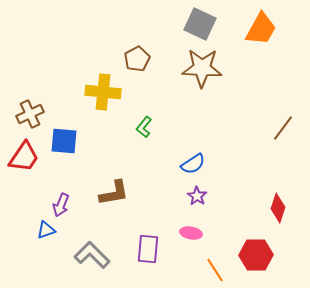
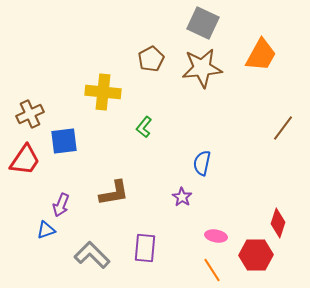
gray square: moved 3 px right, 1 px up
orange trapezoid: moved 26 px down
brown pentagon: moved 14 px right
brown star: rotated 9 degrees counterclockwise
blue square: rotated 12 degrees counterclockwise
red trapezoid: moved 1 px right, 3 px down
blue semicircle: moved 9 px right, 1 px up; rotated 135 degrees clockwise
purple star: moved 15 px left, 1 px down
red diamond: moved 15 px down
pink ellipse: moved 25 px right, 3 px down
purple rectangle: moved 3 px left, 1 px up
orange line: moved 3 px left
